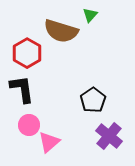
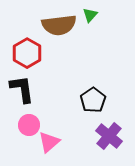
brown semicircle: moved 2 px left, 6 px up; rotated 24 degrees counterclockwise
